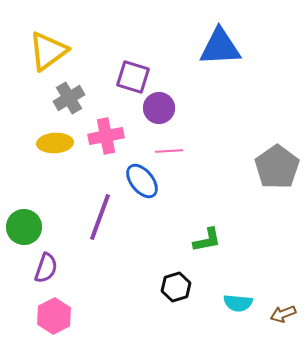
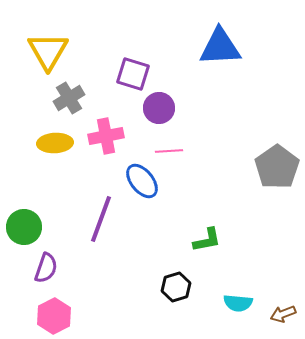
yellow triangle: rotated 24 degrees counterclockwise
purple square: moved 3 px up
purple line: moved 1 px right, 2 px down
